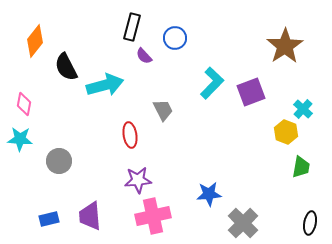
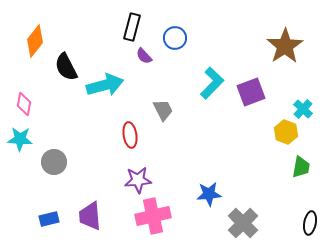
gray circle: moved 5 px left, 1 px down
